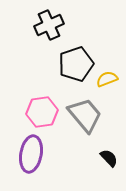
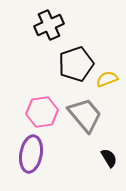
black semicircle: rotated 12 degrees clockwise
